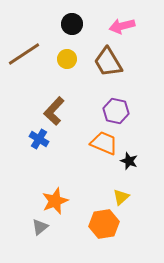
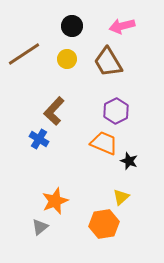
black circle: moved 2 px down
purple hexagon: rotated 20 degrees clockwise
